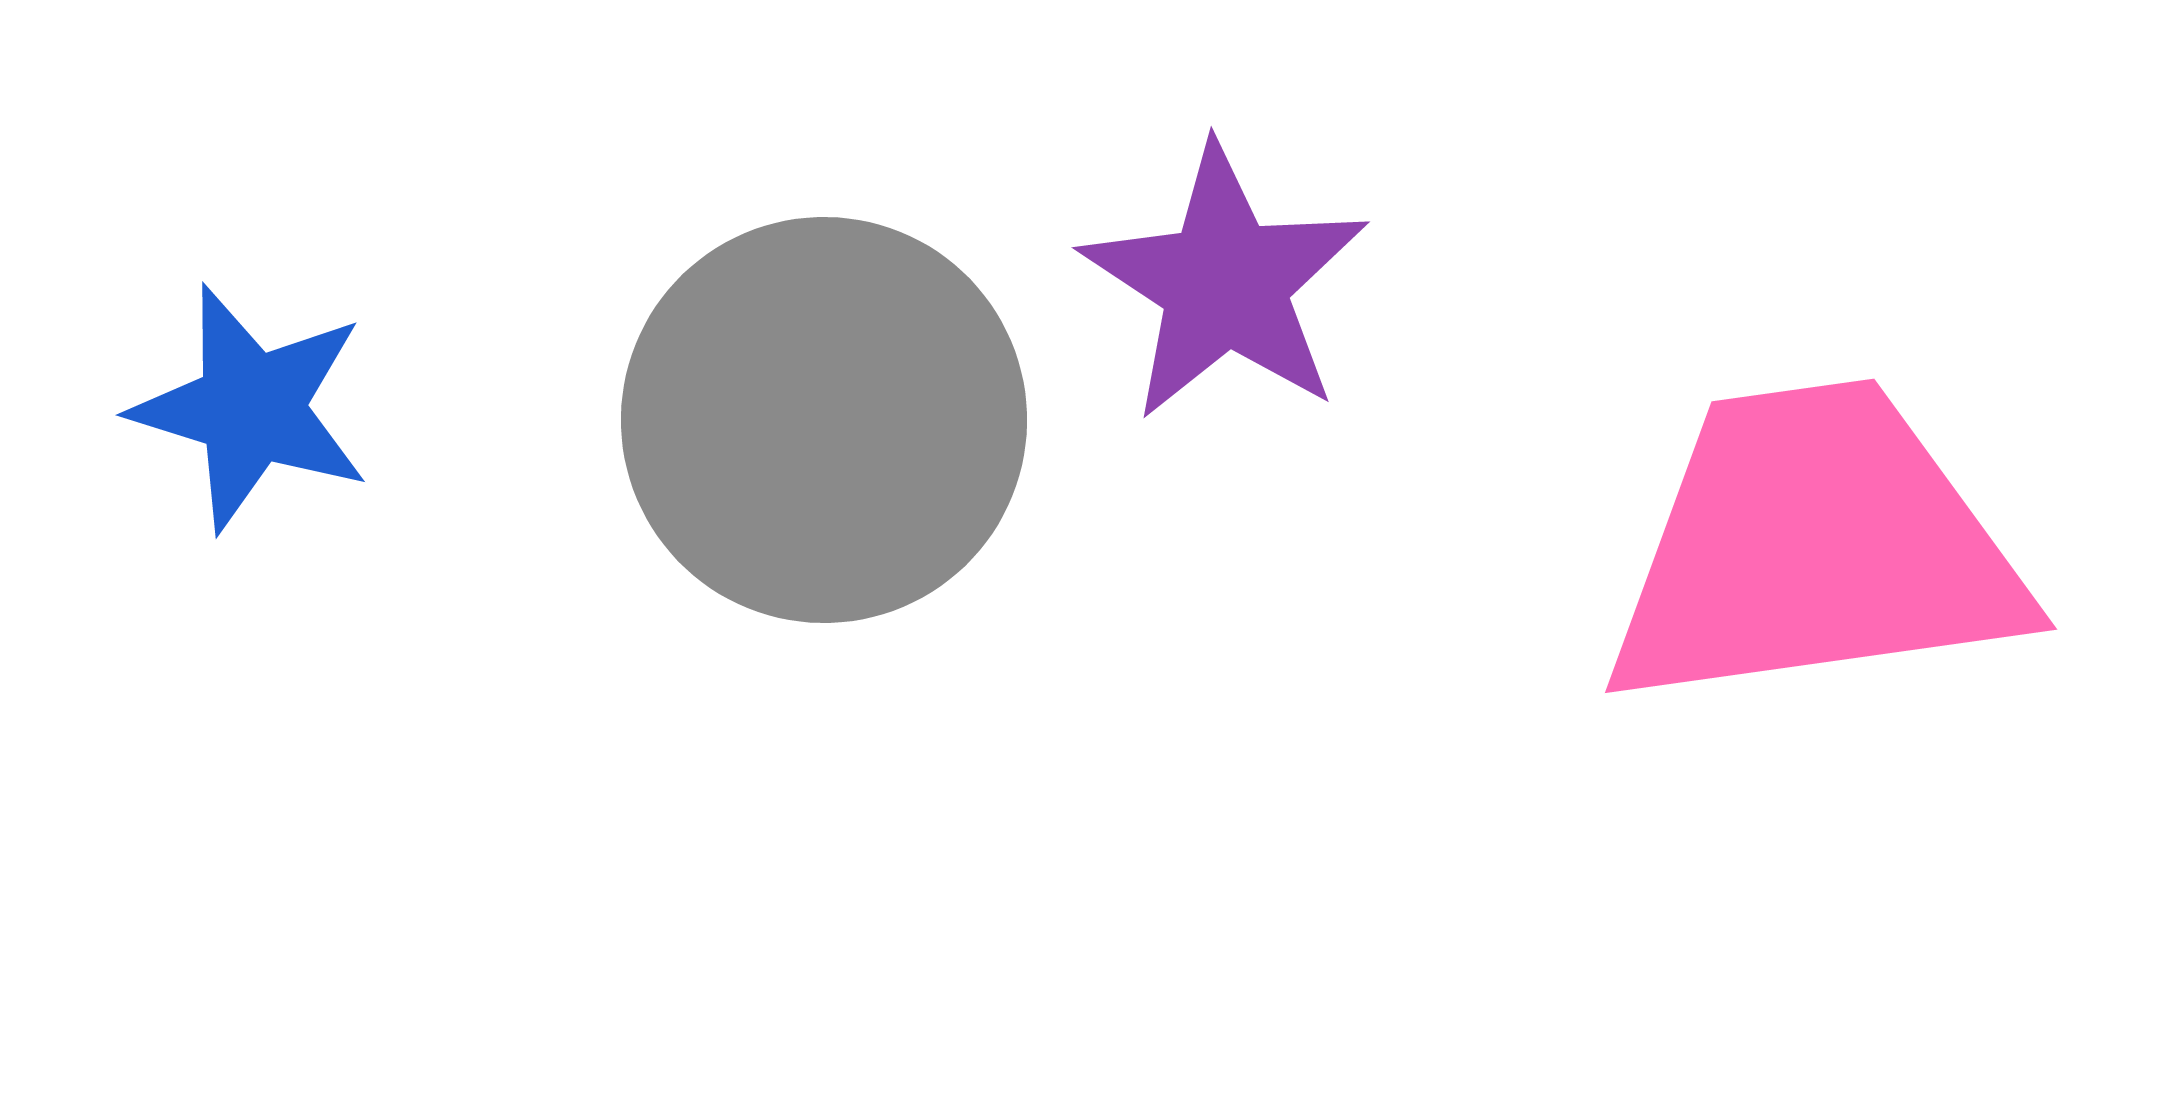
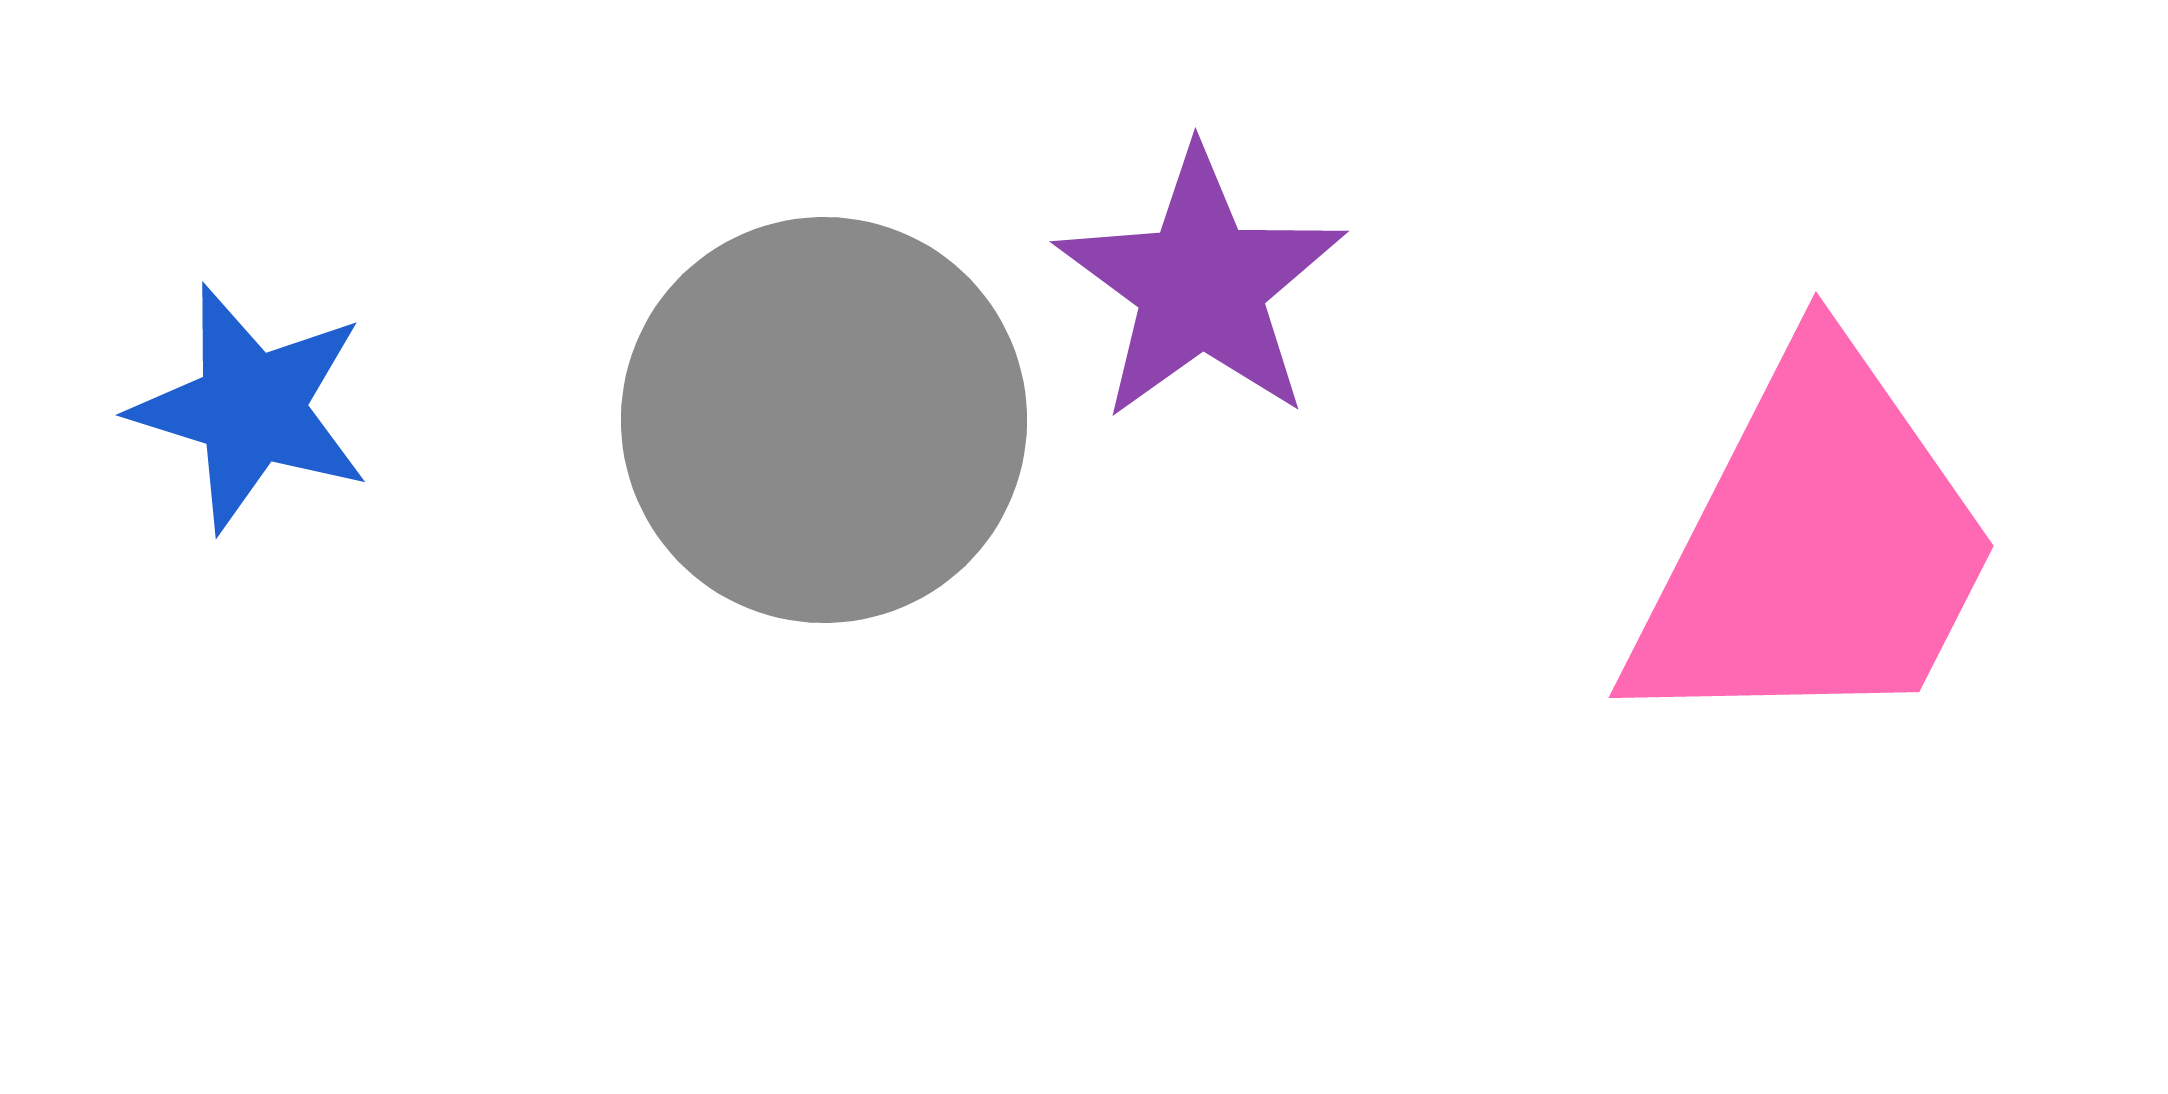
purple star: moved 24 px left, 2 px down; rotated 3 degrees clockwise
pink trapezoid: rotated 125 degrees clockwise
